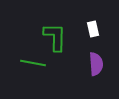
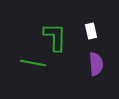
white rectangle: moved 2 px left, 2 px down
